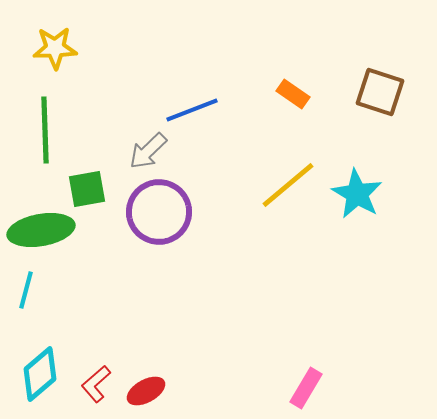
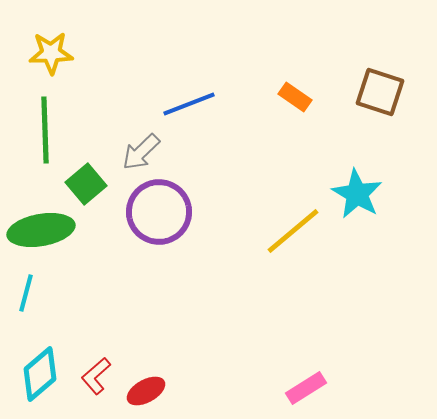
yellow star: moved 4 px left, 5 px down
orange rectangle: moved 2 px right, 3 px down
blue line: moved 3 px left, 6 px up
gray arrow: moved 7 px left, 1 px down
yellow line: moved 5 px right, 46 px down
green square: moved 1 px left, 5 px up; rotated 30 degrees counterclockwise
cyan line: moved 3 px down
red L-shape: moved 8 px up
pink rectangle: rotated 27 degrees clockwise
